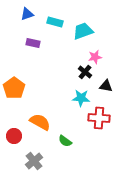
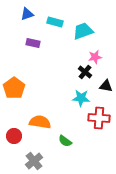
orange semicircle: rotated 20 degrees counterclockwise
